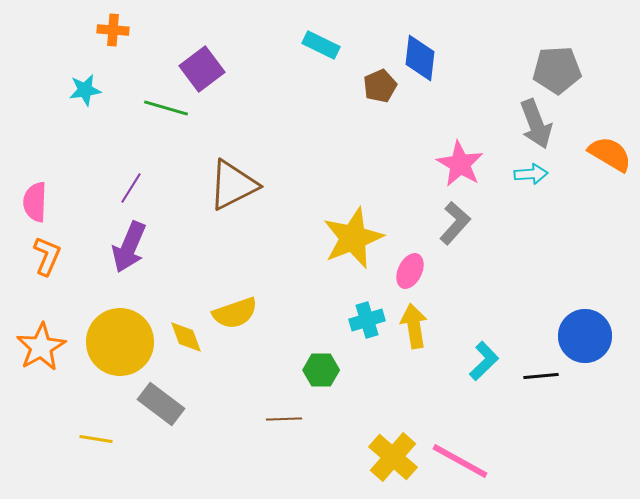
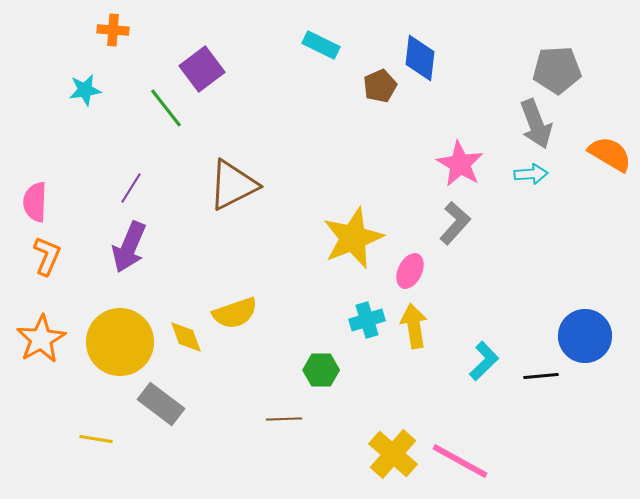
green line: rotated 36 degrees clockwise
orange star: moved 8 px up
yellow cross: moved 3 px up
